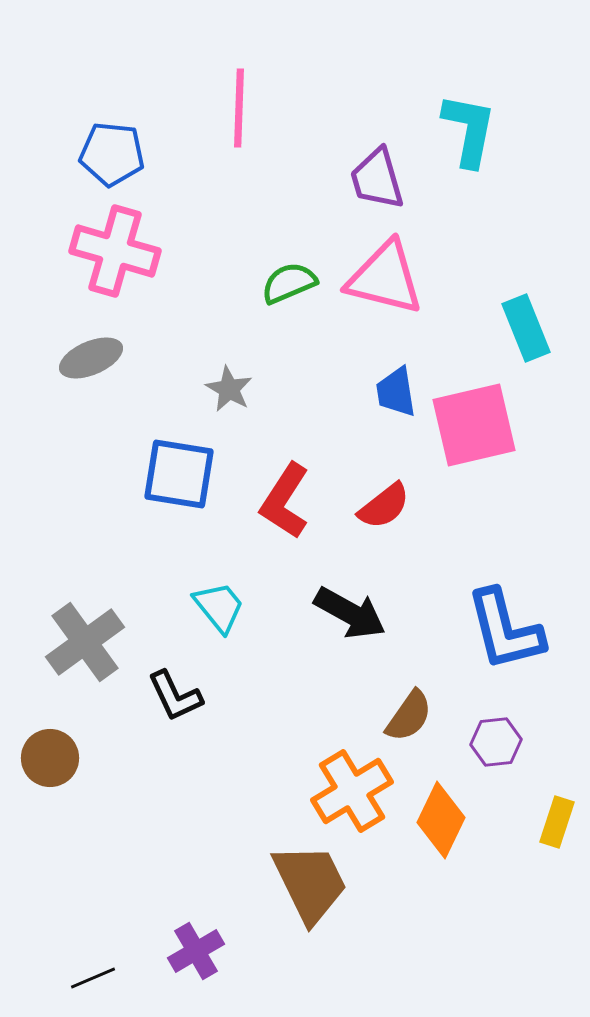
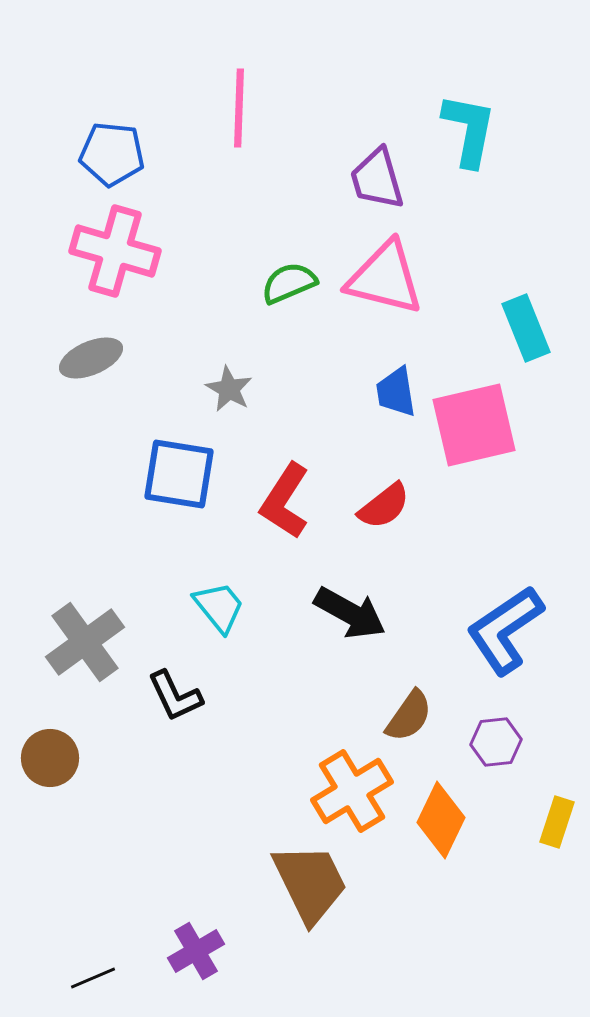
blue L-shape: rotated 70 degrees clockwise
